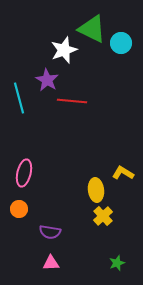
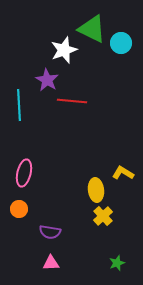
cyan line: moved 7 px down; rotated 12 degrees clockwise
